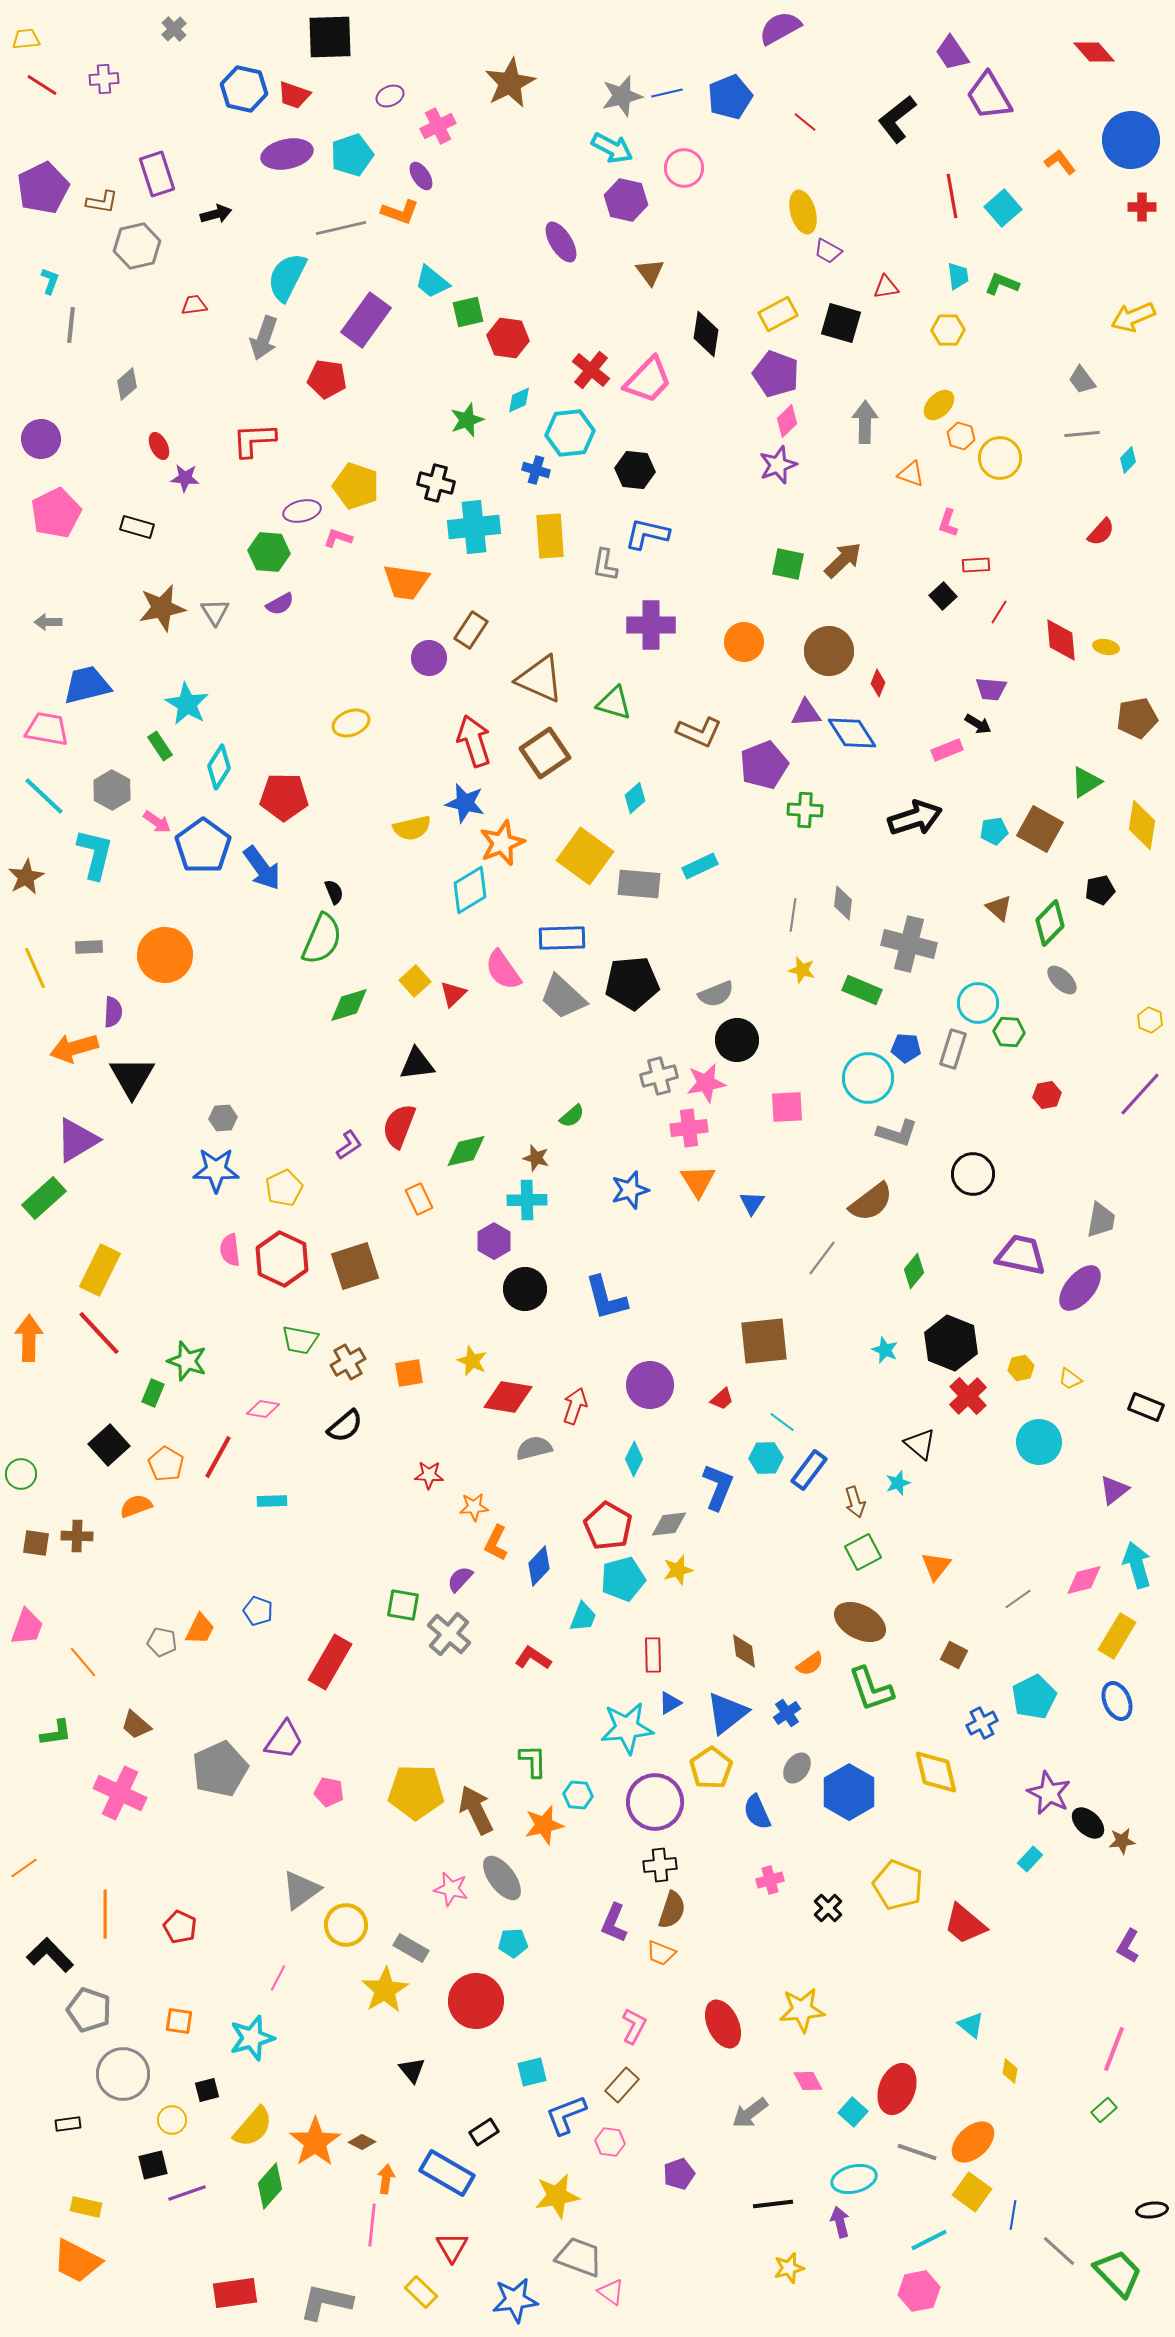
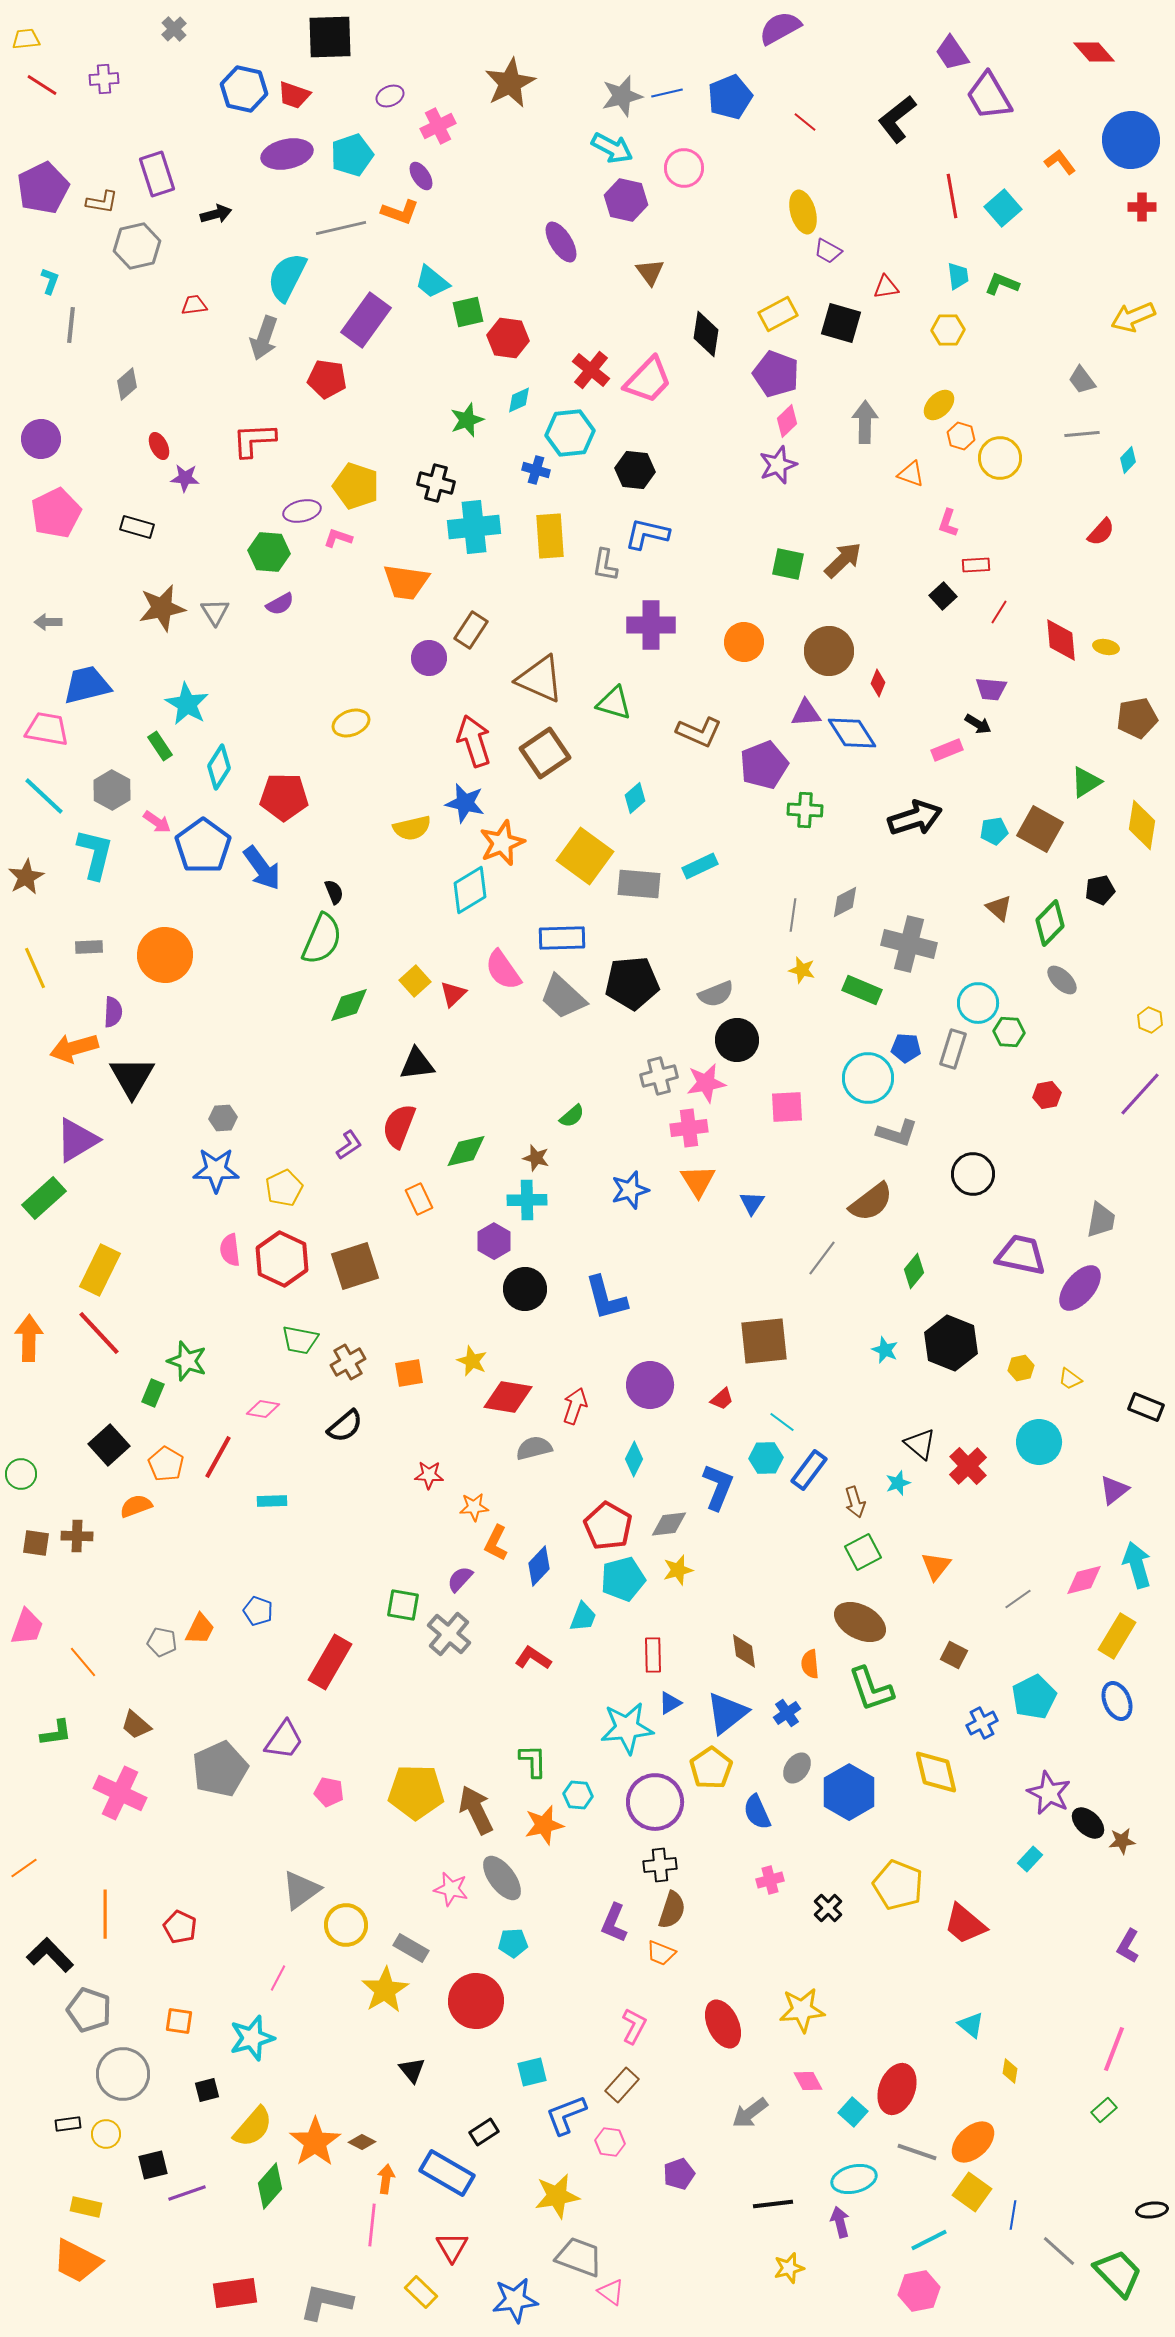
gray diamond at (843, 903): moved 2 px right, 1 px up; rotated 56 degrees clockwise
red cross at (968, 1396): moved 70 px down
orange semicircle at (810, 1664): rotated 120 degrees clockwise
yellow circle at (172, 2120): moved 66 px left, 14 px down
